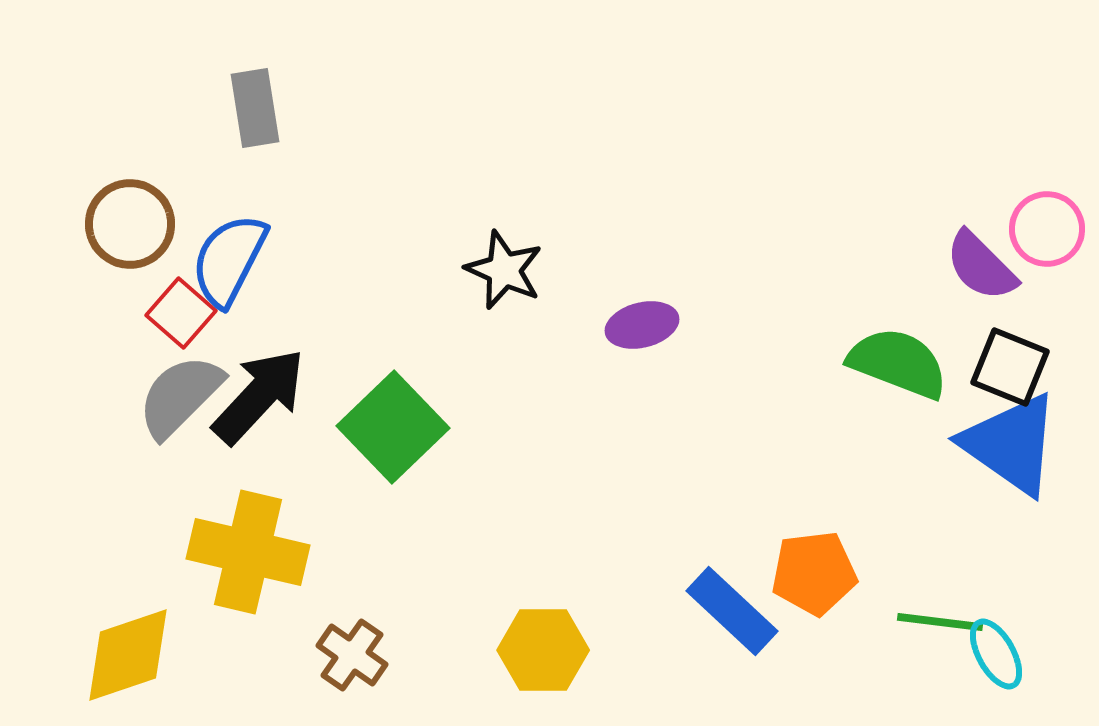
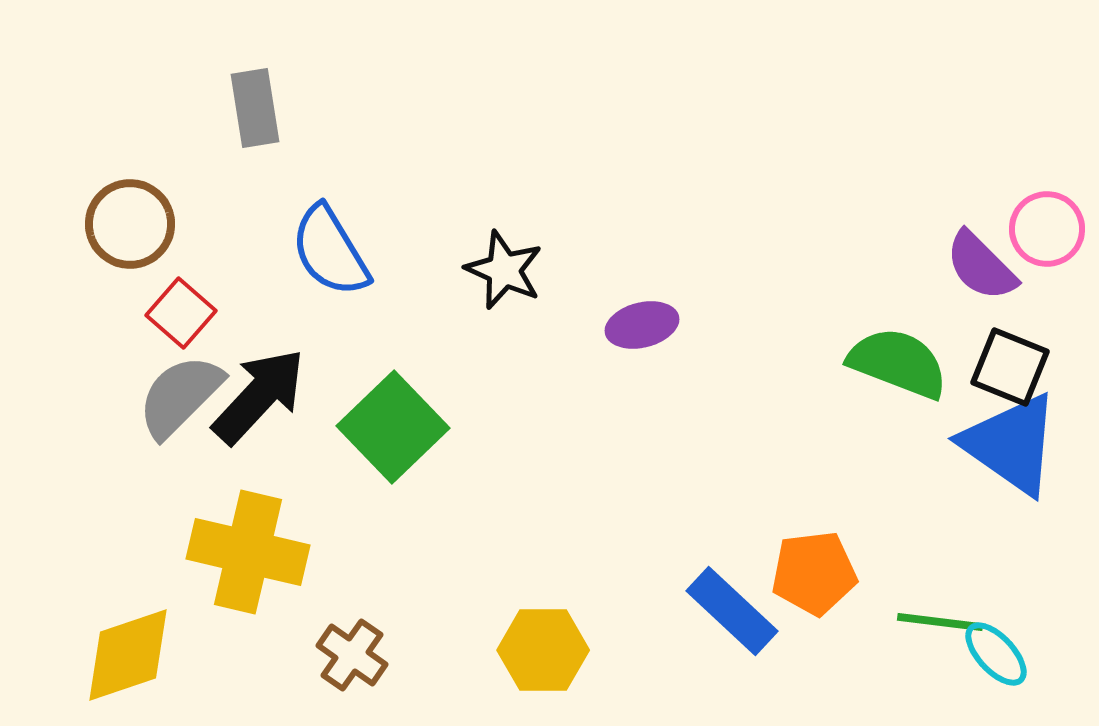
blue semicircle: moved 101 px right, 9 px up; rotated 58 degrees counterclockwise
cyan ellipse: rotated 14 degrees counterclockwise
